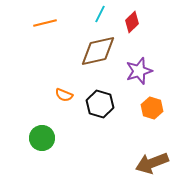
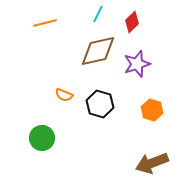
cyan line: moved 2 px left
purple star: moved 2 px left, 7 px up
orange hexagon: moved 2 px down
